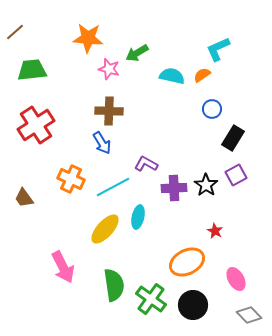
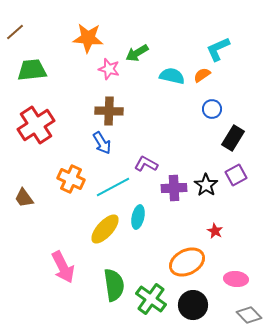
pink ellipse: rotated 55 degrees counterclockwise
